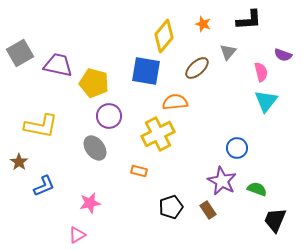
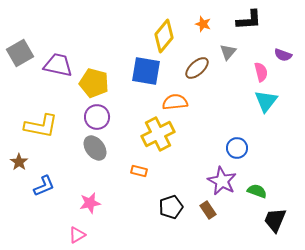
purple circle: moved 12 px left, 1 px down
green semicircle: moved 2 px down
